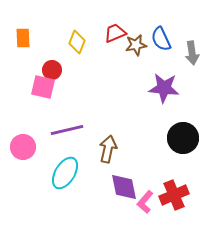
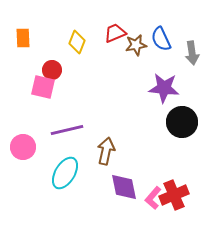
black circle: moved 1 px left, 16 px up
brown arrow: moved 2 px left, 2 px down
pink L-shape: moved 8 px right, 4 px up
